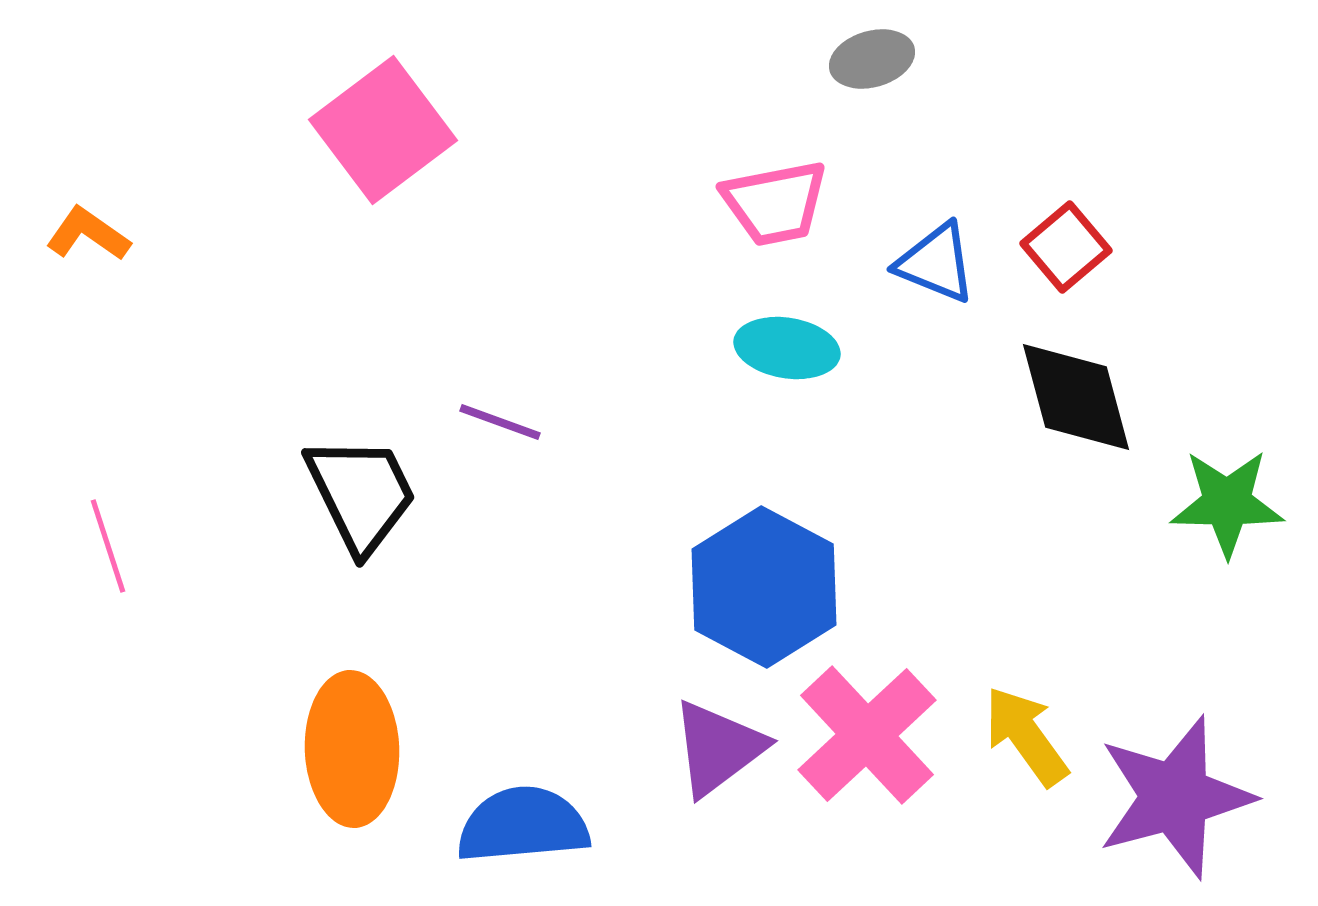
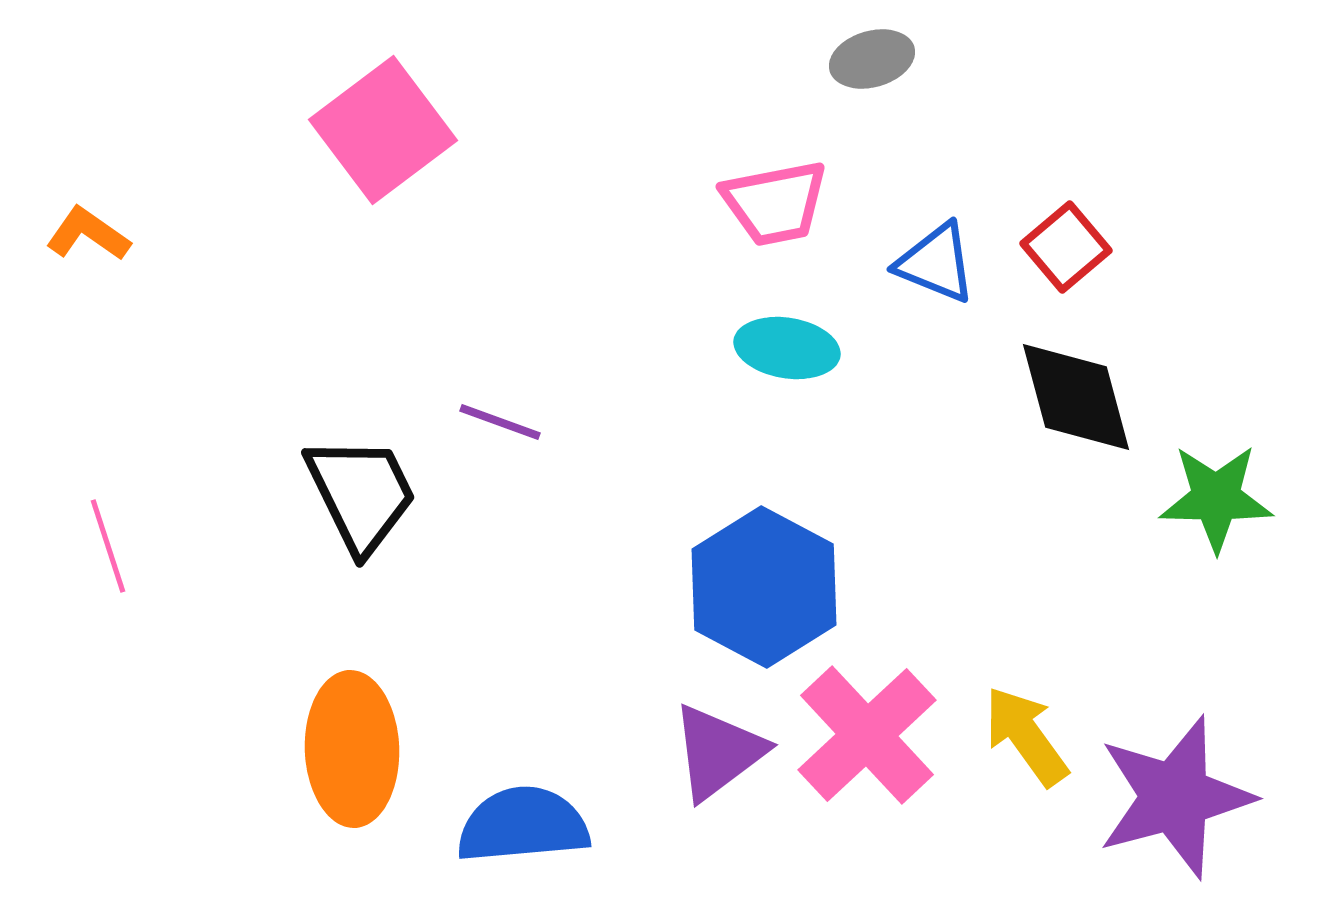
green star: moved 11 px left, 5 px up
purple triangle: moved 4 px down
